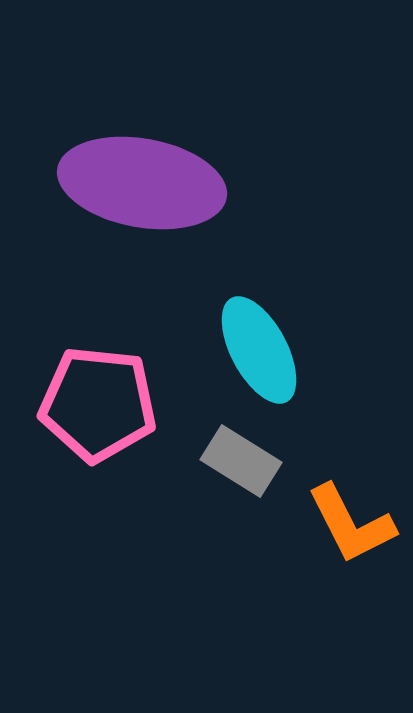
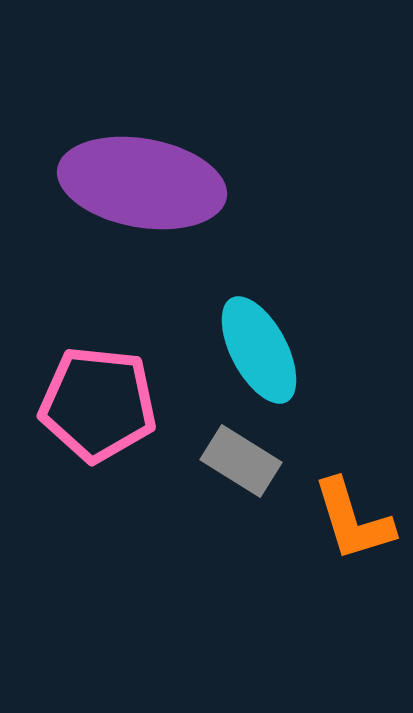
orange L-shape: moved 2 px right, 4 px up; rotated 10 degrees clockwise
